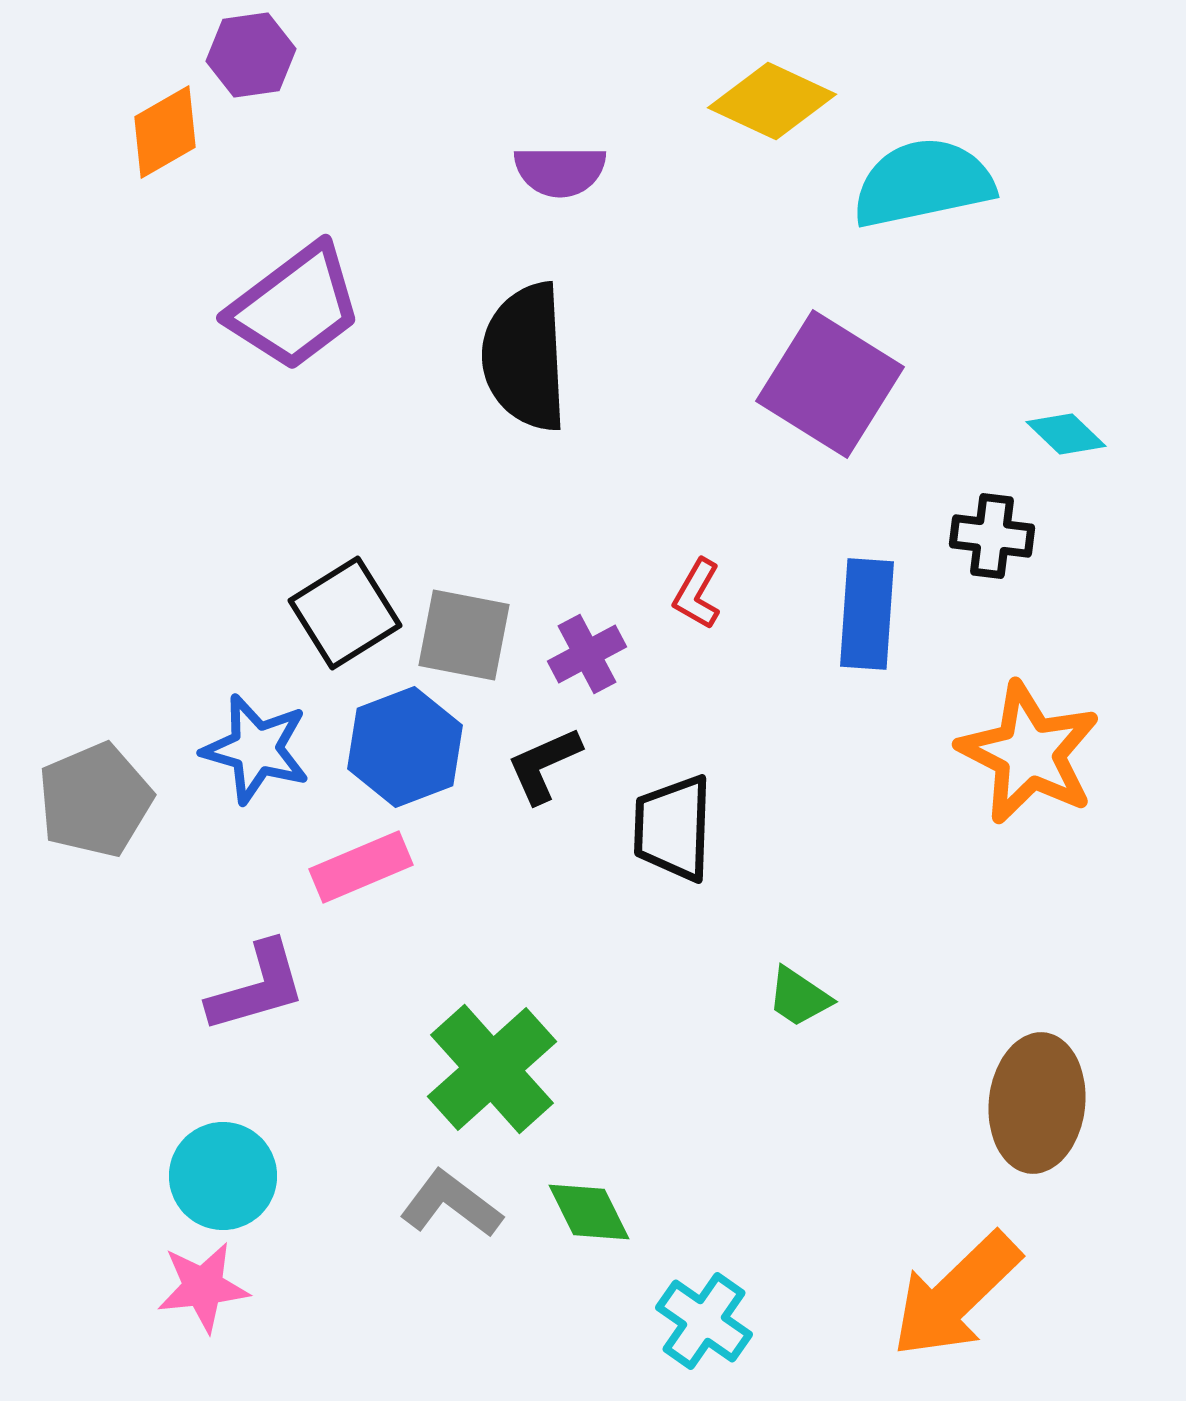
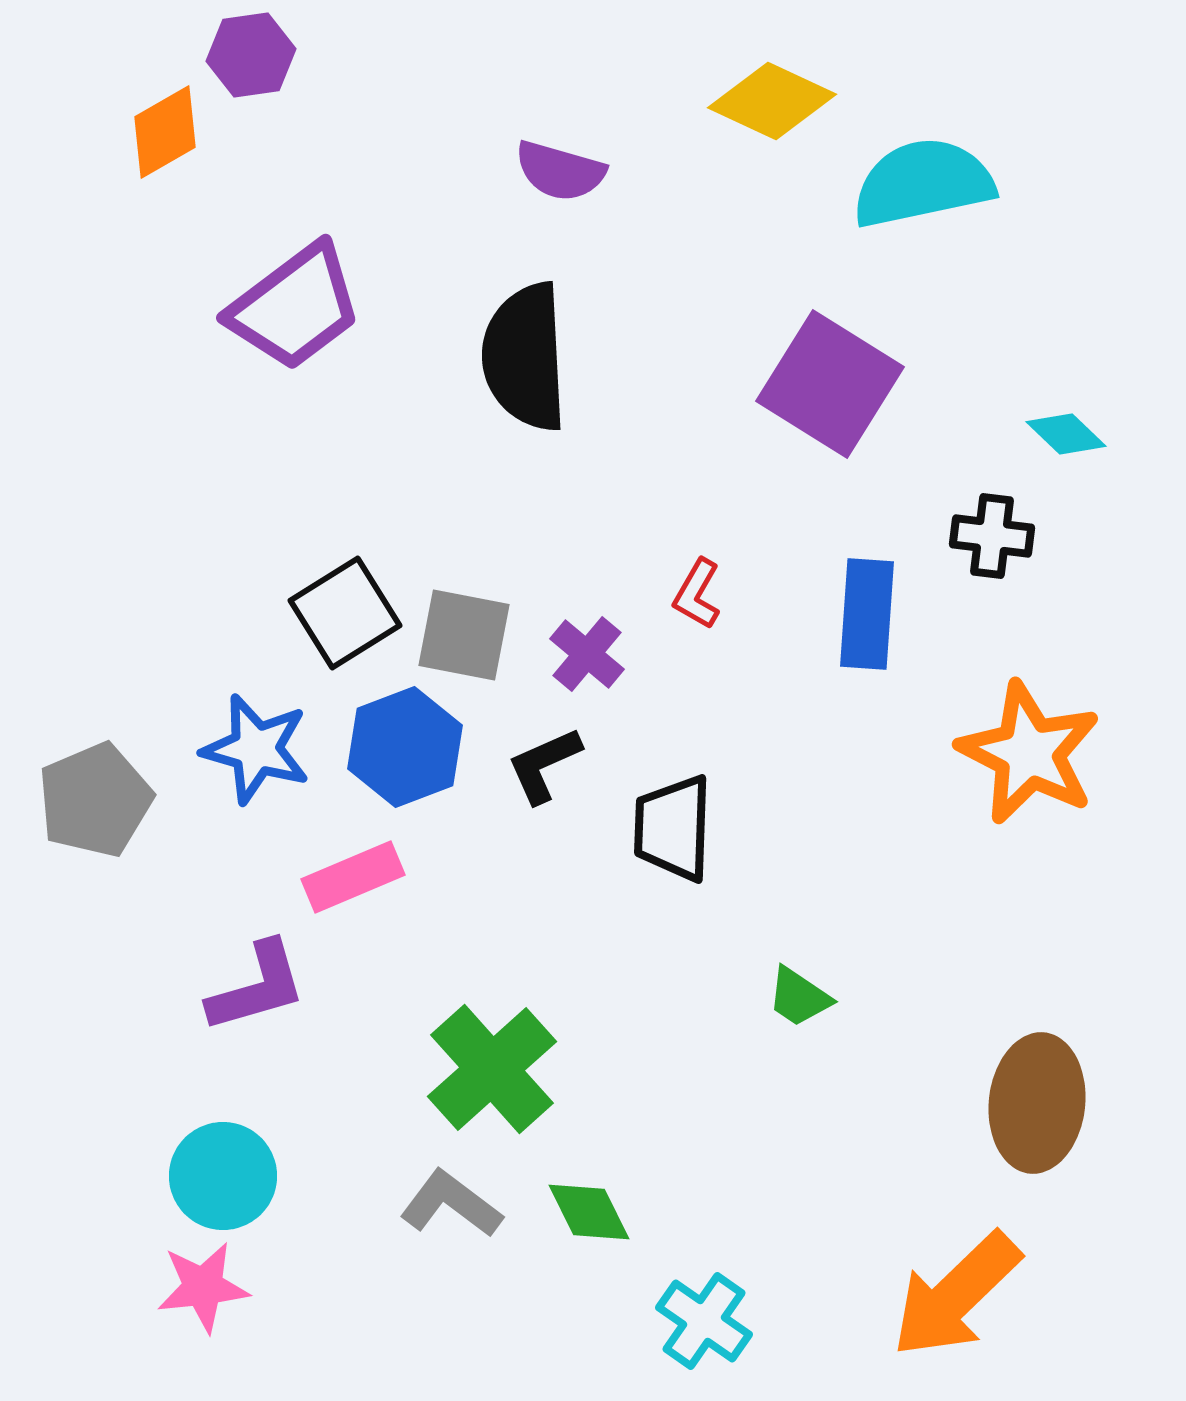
purple semicircle: rotated 16 degrees clockwise
purple cross: rotated 22 degrees counterclockwise
pink rectangle: moved 8 px left, 10 px down
